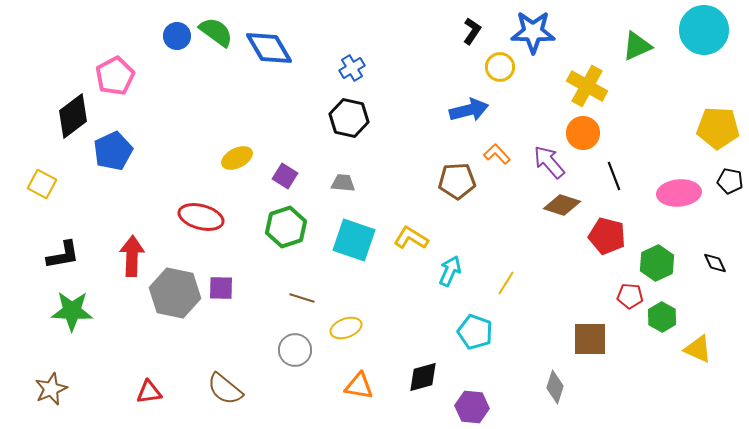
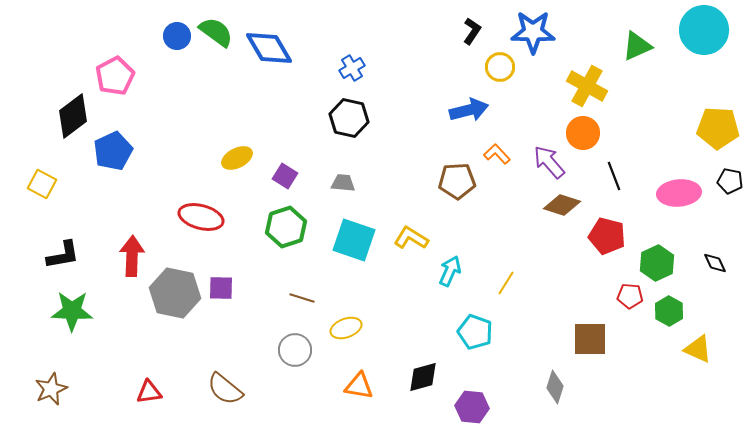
green hexagon at (662, 317): moved 7 px right, 6 px up
